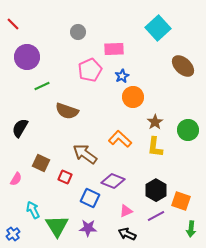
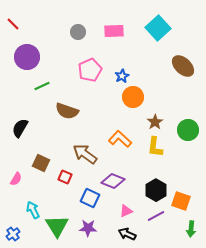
pink rectangle: moved 18 px up
